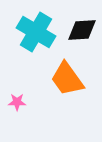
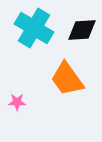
cyan cross: moved 2 px left, 4 px up
